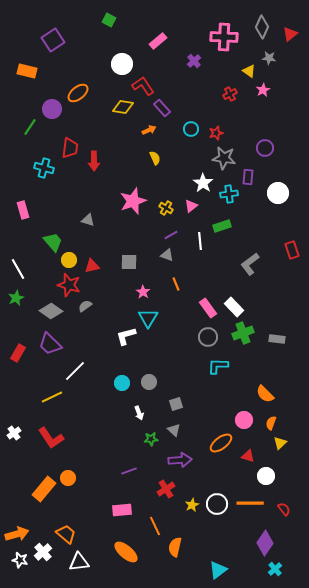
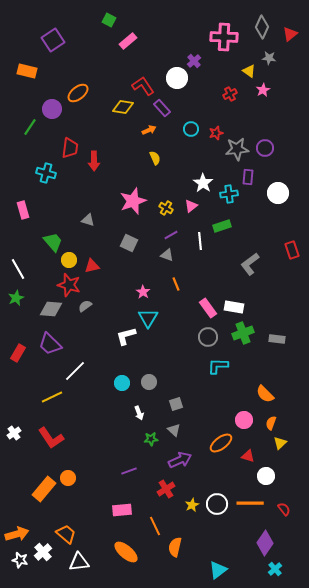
pink rectangle at (158, 41): moved 30 px left
white circle at (122, 64): moved 55 px right, 14 px down
gray star at (224, 158): moved 13 px right, 9 px up; rotated 15 degrees counterclockwise
cyan cross at (44, 168): moved 2 px right, 5 px down
gray square at (129, 262): moved 19 px up; rotated 24 degrees clockwise
white rectangle at (234, 307): rotated 36 degrees counterclockwise
gray diamond at (51, 311): moved 2 px up; rotated 30 degrees counterclockwise
purple arrow at (180, 460): rotated 20 degrees counterclockwise
